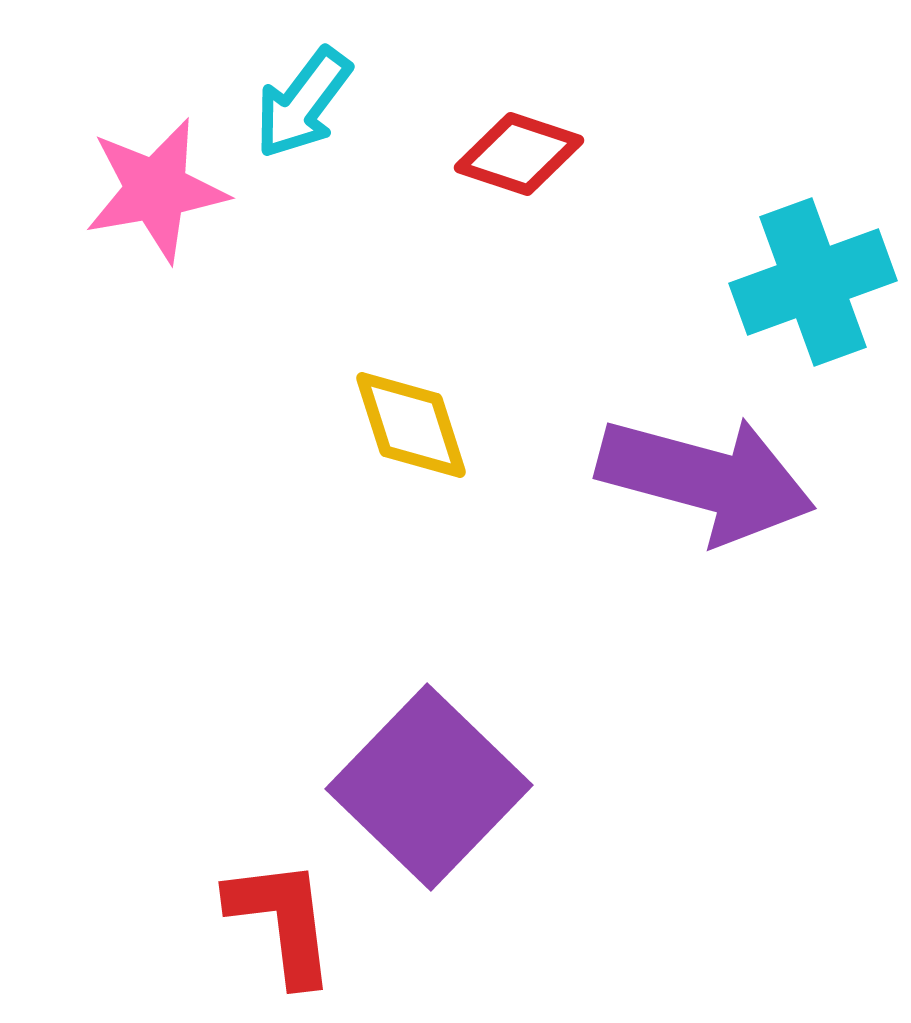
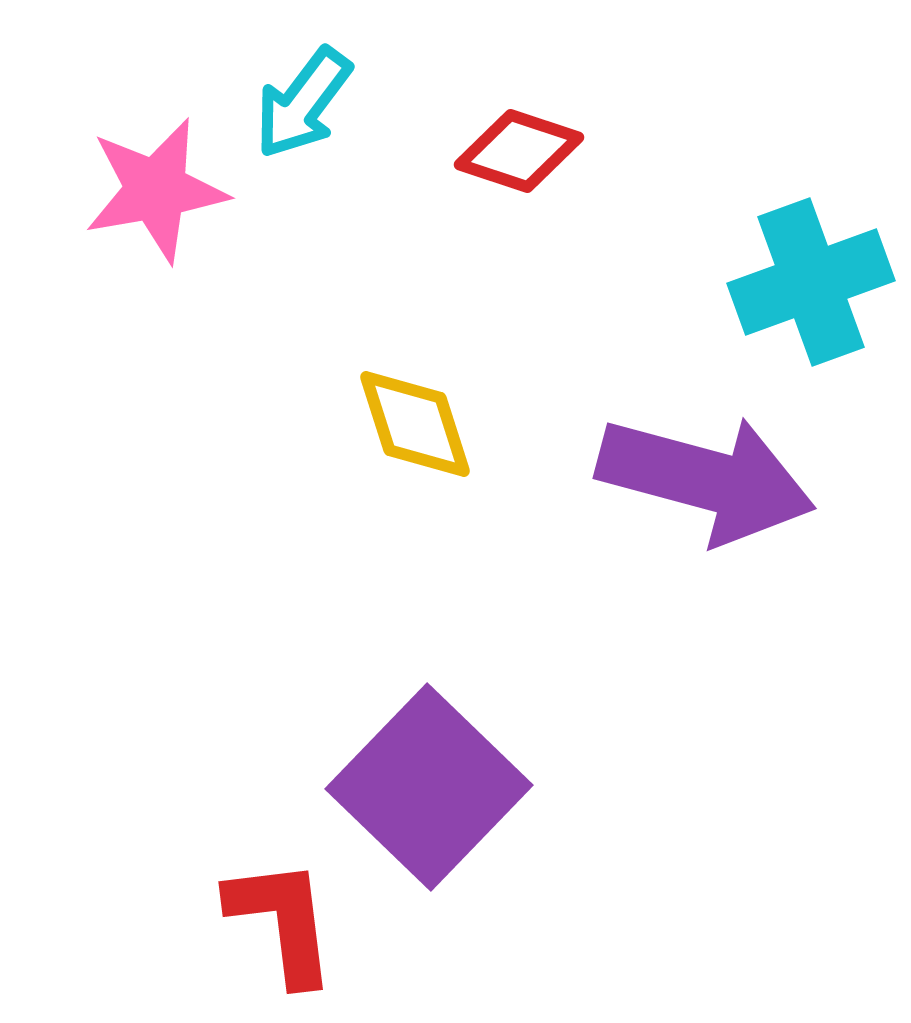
red diamond: moved 3 px up
cyan cross: moved 2 px left
yellow diamond: moved 4 px right, 1 px up
